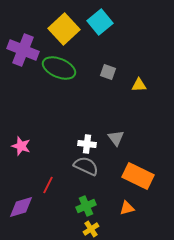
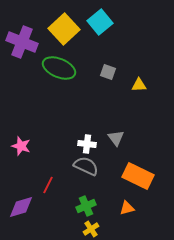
purple cross: moved 1 px left, 8 px up
